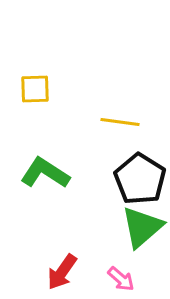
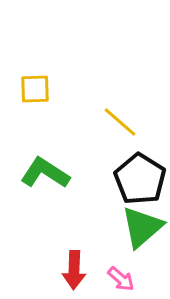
yellow line: rotated 33 degrees clockwise
red arrow: moved 12 px right, 2 px up; rotated 33 degrees counterclockwise
